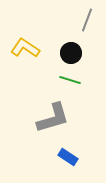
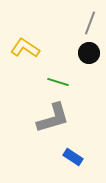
gray line: moved 3 px right, 3 px down
black circle: moved 18 px right
green line: moved 12 px left, 2 px down
blue rectangle: moved 5 px right
